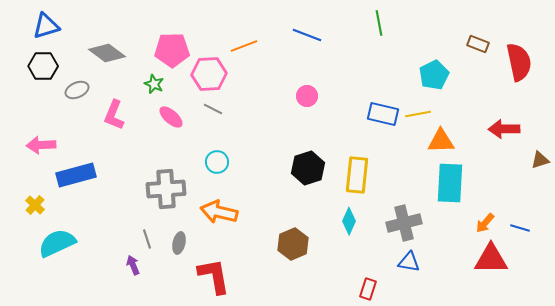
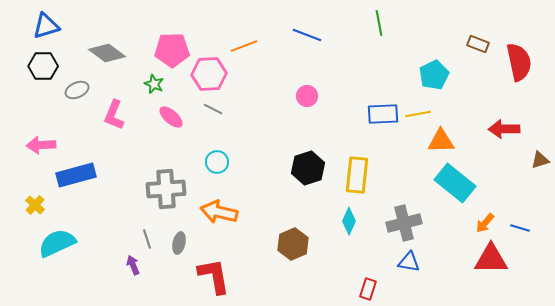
blue rectangle at (383, 114): rotated 16 degrees counterclockwise
cyan rectangle at (450, 183): moved 5 px right; rotated 54 degrees counterclockwise
